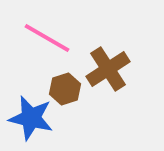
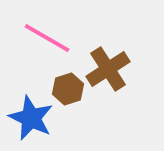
brown hexagon: moved 3 px right
blue star: rotated 12 degrees clockwise
